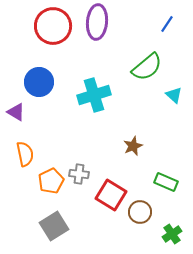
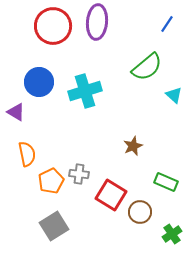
cyan cross: moved 9 px left, 4 px up
orange semicircle: moved 2 px right
